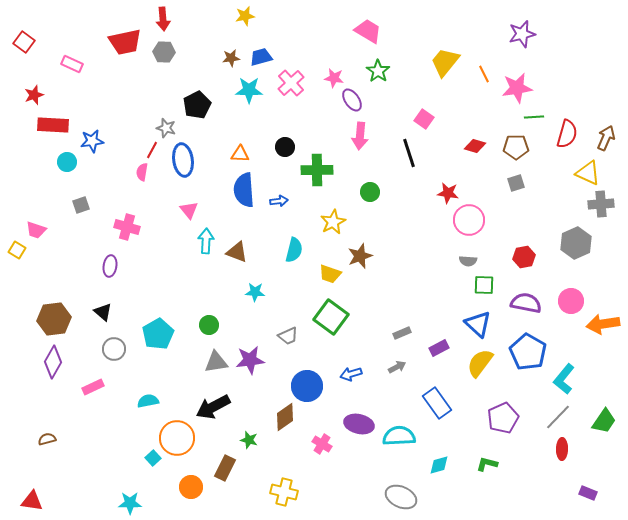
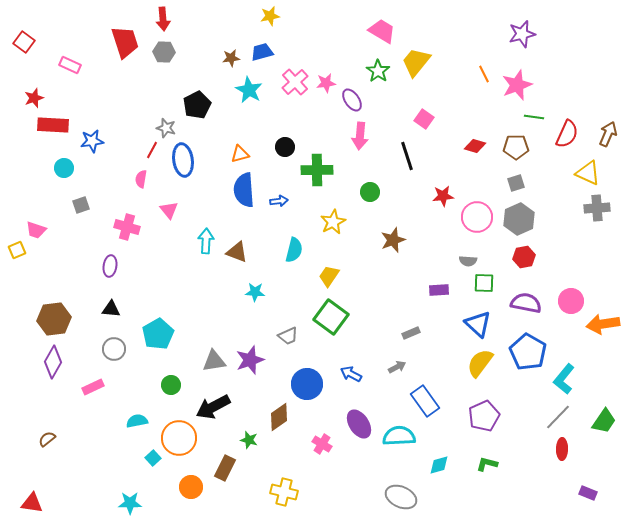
yellow star at (245, 16): moved 25 px right
pink trapezoid at (368, 31): moved 14 px right
red trapezoid at (125, 42): rotated 96 degrees counterclockwise
blue trapezoid at (261, 57): moved 1 px right, 5 px up
yellow trapezoid at (445, 62): moved 29 px left
pink rectangle at (72, 64): moved 2 px left, 1 px down
pink star at (334, 78): moved 8 px left, 5 px down; rotated 18 degrees counterclockwise
pink cross at (291, 83): moved 4 px right, 1 px up
pink star at (517, 88): moved 3 px up; rotated 12 degrees counterclockwise
cyan star at (249, 90): rotated 28 degrees clockwise
red star at (34, 95): moved 3 px down
green line at (534, 117): rotated 12 degrees clockwise
red semicircle at (567, 134): rotated 8 degrees clockwise
brown arrow at (606, 138): moved 2 px right, 4 px up
black line at (409, 153): moved 2 px left, 3 px down
orange triangle at (240, 154): rotated 18 degrees counterclockwise
cyan circle at (67, 162): moved 3 px left, 6 px down
pink semicircle at (142, 172): moved 1 px left, 7 px down
red star at (448, 193): moved 5 px left, 3 px down; rotated 15 degrees counterclockwise
gray cross at (601, 204): moved 4 px left, 4 px down
pink triangle at (189, 210): moved 20 px left
pink circle at (469, 220): moved 8 px right, 3 px up
gray hexagon at (576, 243): moved 57 px left, 24 px up
yellow square at (17, 250): rotated 36 degrees clockwise
brown star at (360, 256): moved 33 px right, 16 px up
yellow trapezoid at (330, 274): moved 1 px left, 2 px down; rotated 105 degrees clockwise
green square at (484, 285): moved 2 px up
black triangle at (103, 312): moved 8 px right, 3 px up; rotated 36 degrees counterclockwise
green circle at (209, 325): moved 38 px left, 60 px down
gray rectangle at (402, 333): moved 9 px right
purple rectangle at (439, 348): moved 58 px up; rotated 24 degrees clockwise
purple star at (250, 360): rotated 12 degrees counterclockwise
gray triangle at (216, 362): moved 2 px left, 1 px up
blue arrow at (351, 374): rotated 45 degrees clockwise
blue circle at (307, 386): moved 2 px up
cyan semicircle at (148, 401): moved 11 px left, 20 px down
blue rectangle at (437, 403): moved 12 px left, 2 px up
brown diamond at (285, 417): moved 6 px left
purple pentagon at (503, 418): moved 19 px left, 2 px up
purple ellipse at (359, 424): rotated 44 degrees clockwise
orange circle at (177, 438): moved 2 px right
brown semicircle at (47, 439): rotated 24 degrees counterclockwise
red triangle at (32, 501): moved 2 px down
